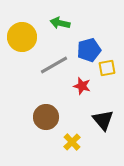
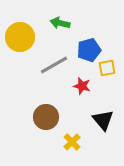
yellow circle: moved 2 px left
